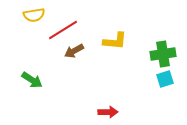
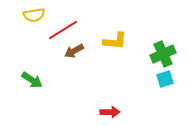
green cross: rotated 15 degrees counterclockwise
red arrow: moved 2 px right
